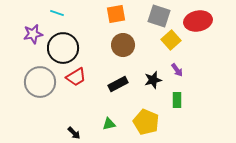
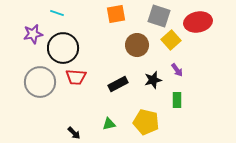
red ellipse: moved 1 px down
brown circle: moved 14 px right
red trapezoid: rotated 35 degrees clockwise
yellow pentagon: rotated 10 degrees counterclockwise
